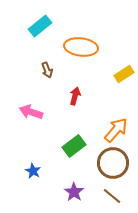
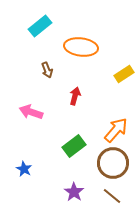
blue star: moved 9 px left, 2 px up
